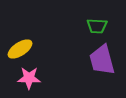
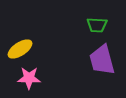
green trapezoid: moved 1 px up
